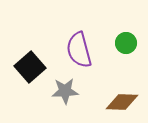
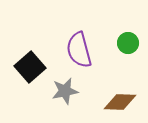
green circle: moved 2 px right
gray star: rotated 8 degrees counterclockwise
brown diamond: moved 2 px left
